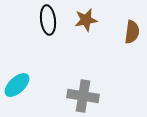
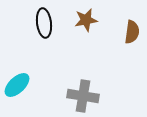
black ellipse: moved 4 px left, 3 px down
